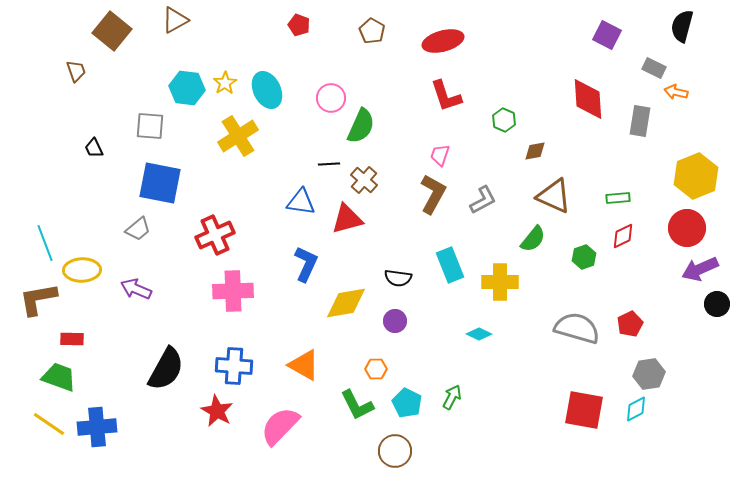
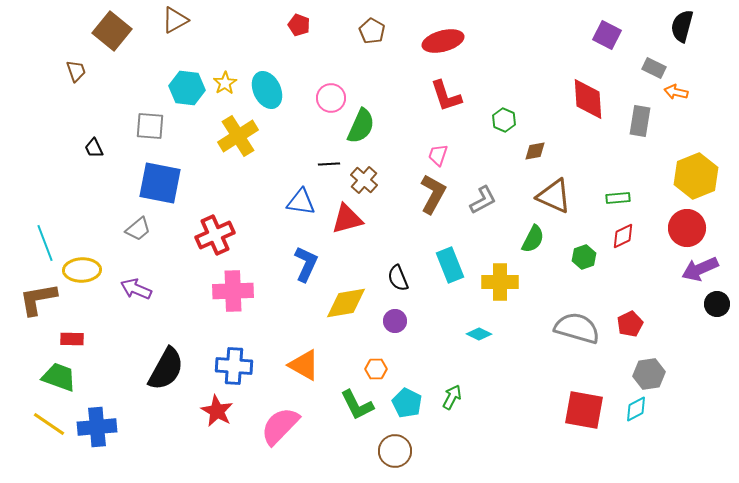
pink trapezoid at (440, 155): moved 2 px left
green semicircle at (533, 239): rotated 12 degrees counterclockwise
black semicircle at (398, 278): rotated 60 degrees clockwise
